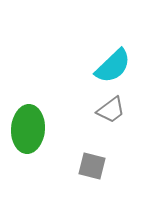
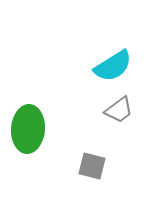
cyan semicircle: rotated 12 degrees clockwise
gray trapezoid: moved 8 px right
